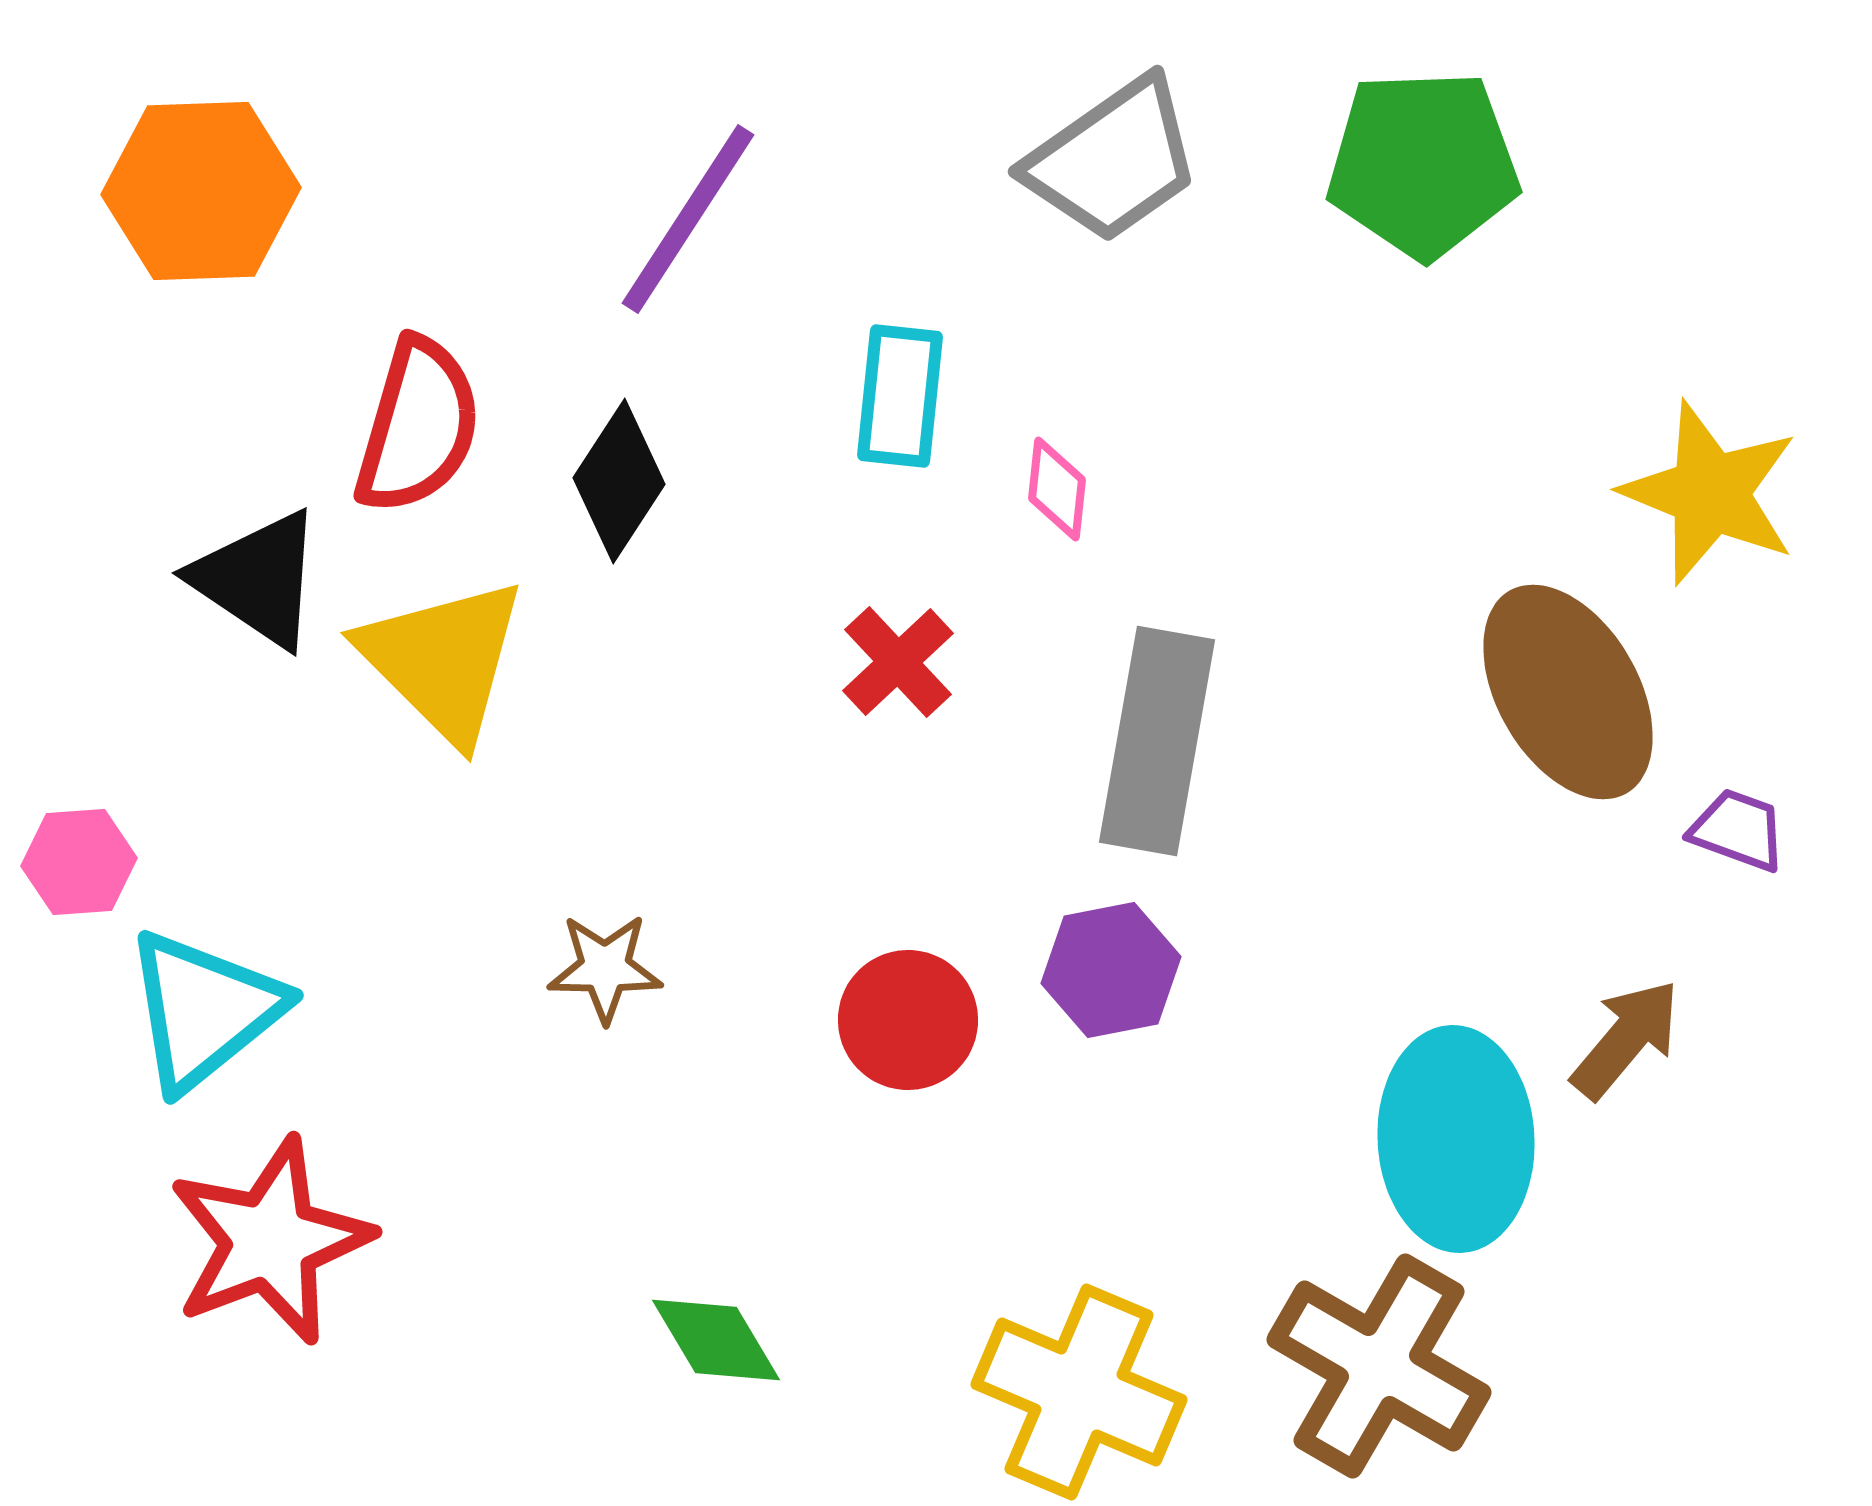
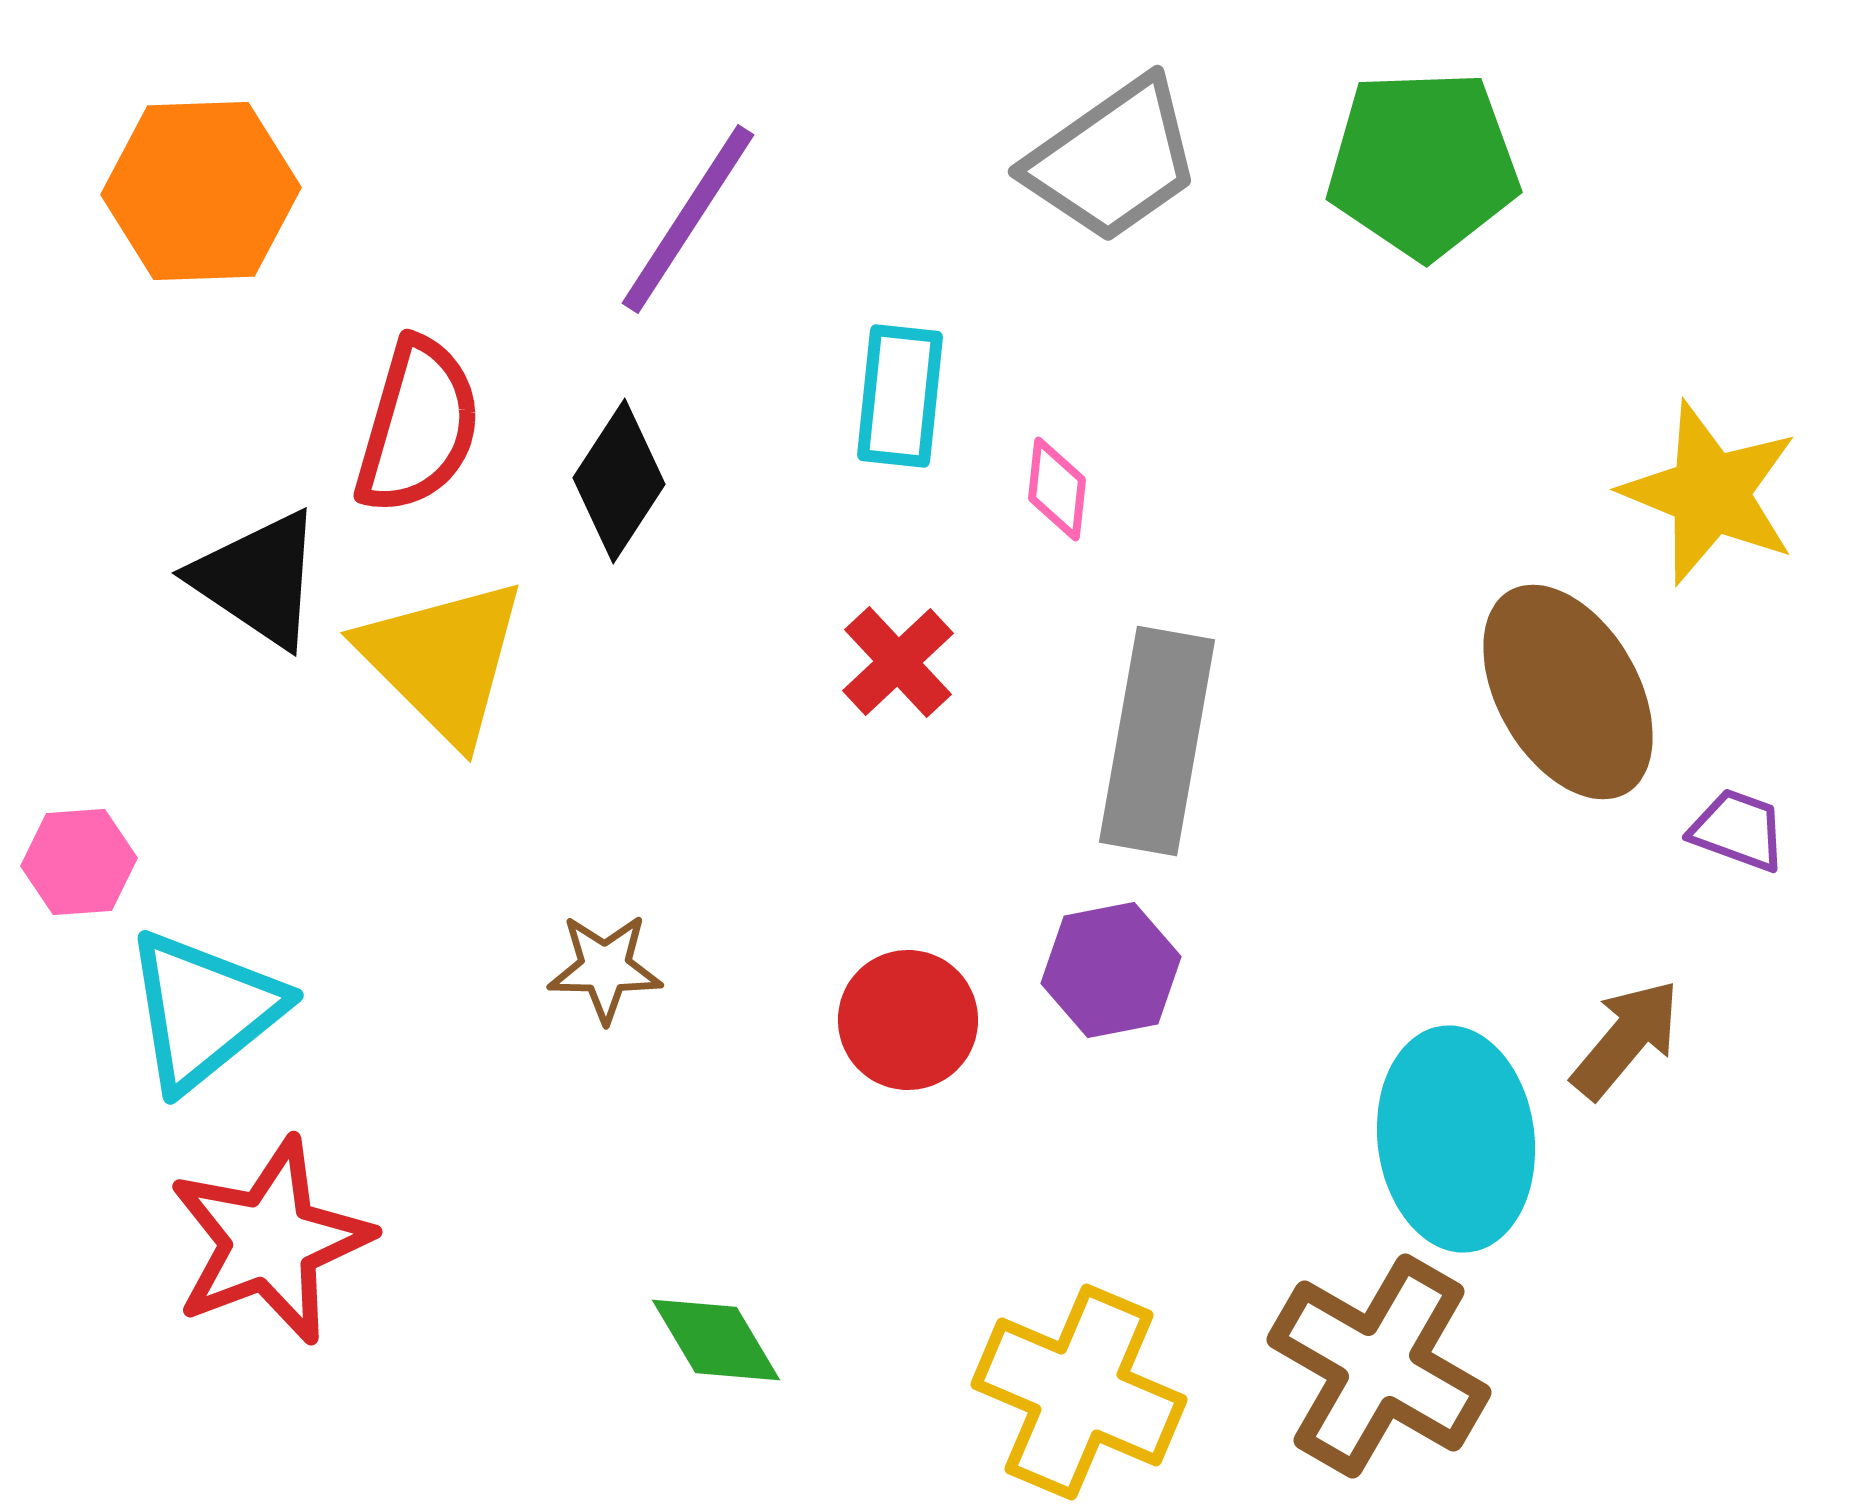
cyan ellipse: rotated 4 degrees counterclockwise
